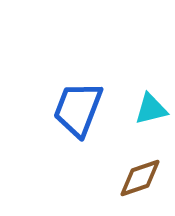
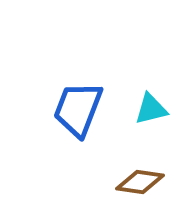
brown diamond: moved 4 px down; rotated 27 degrees clockwise
